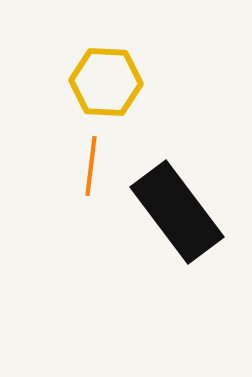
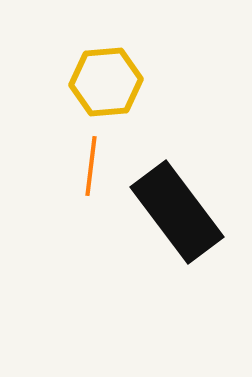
yellow hexagon: rotated 8 degrees counterclockwise
